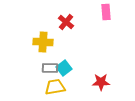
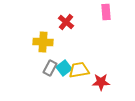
gray rectangle: rotated 63 degrees counterclockwise
yellow trapezoid: moved 24 px right, 17 px up
